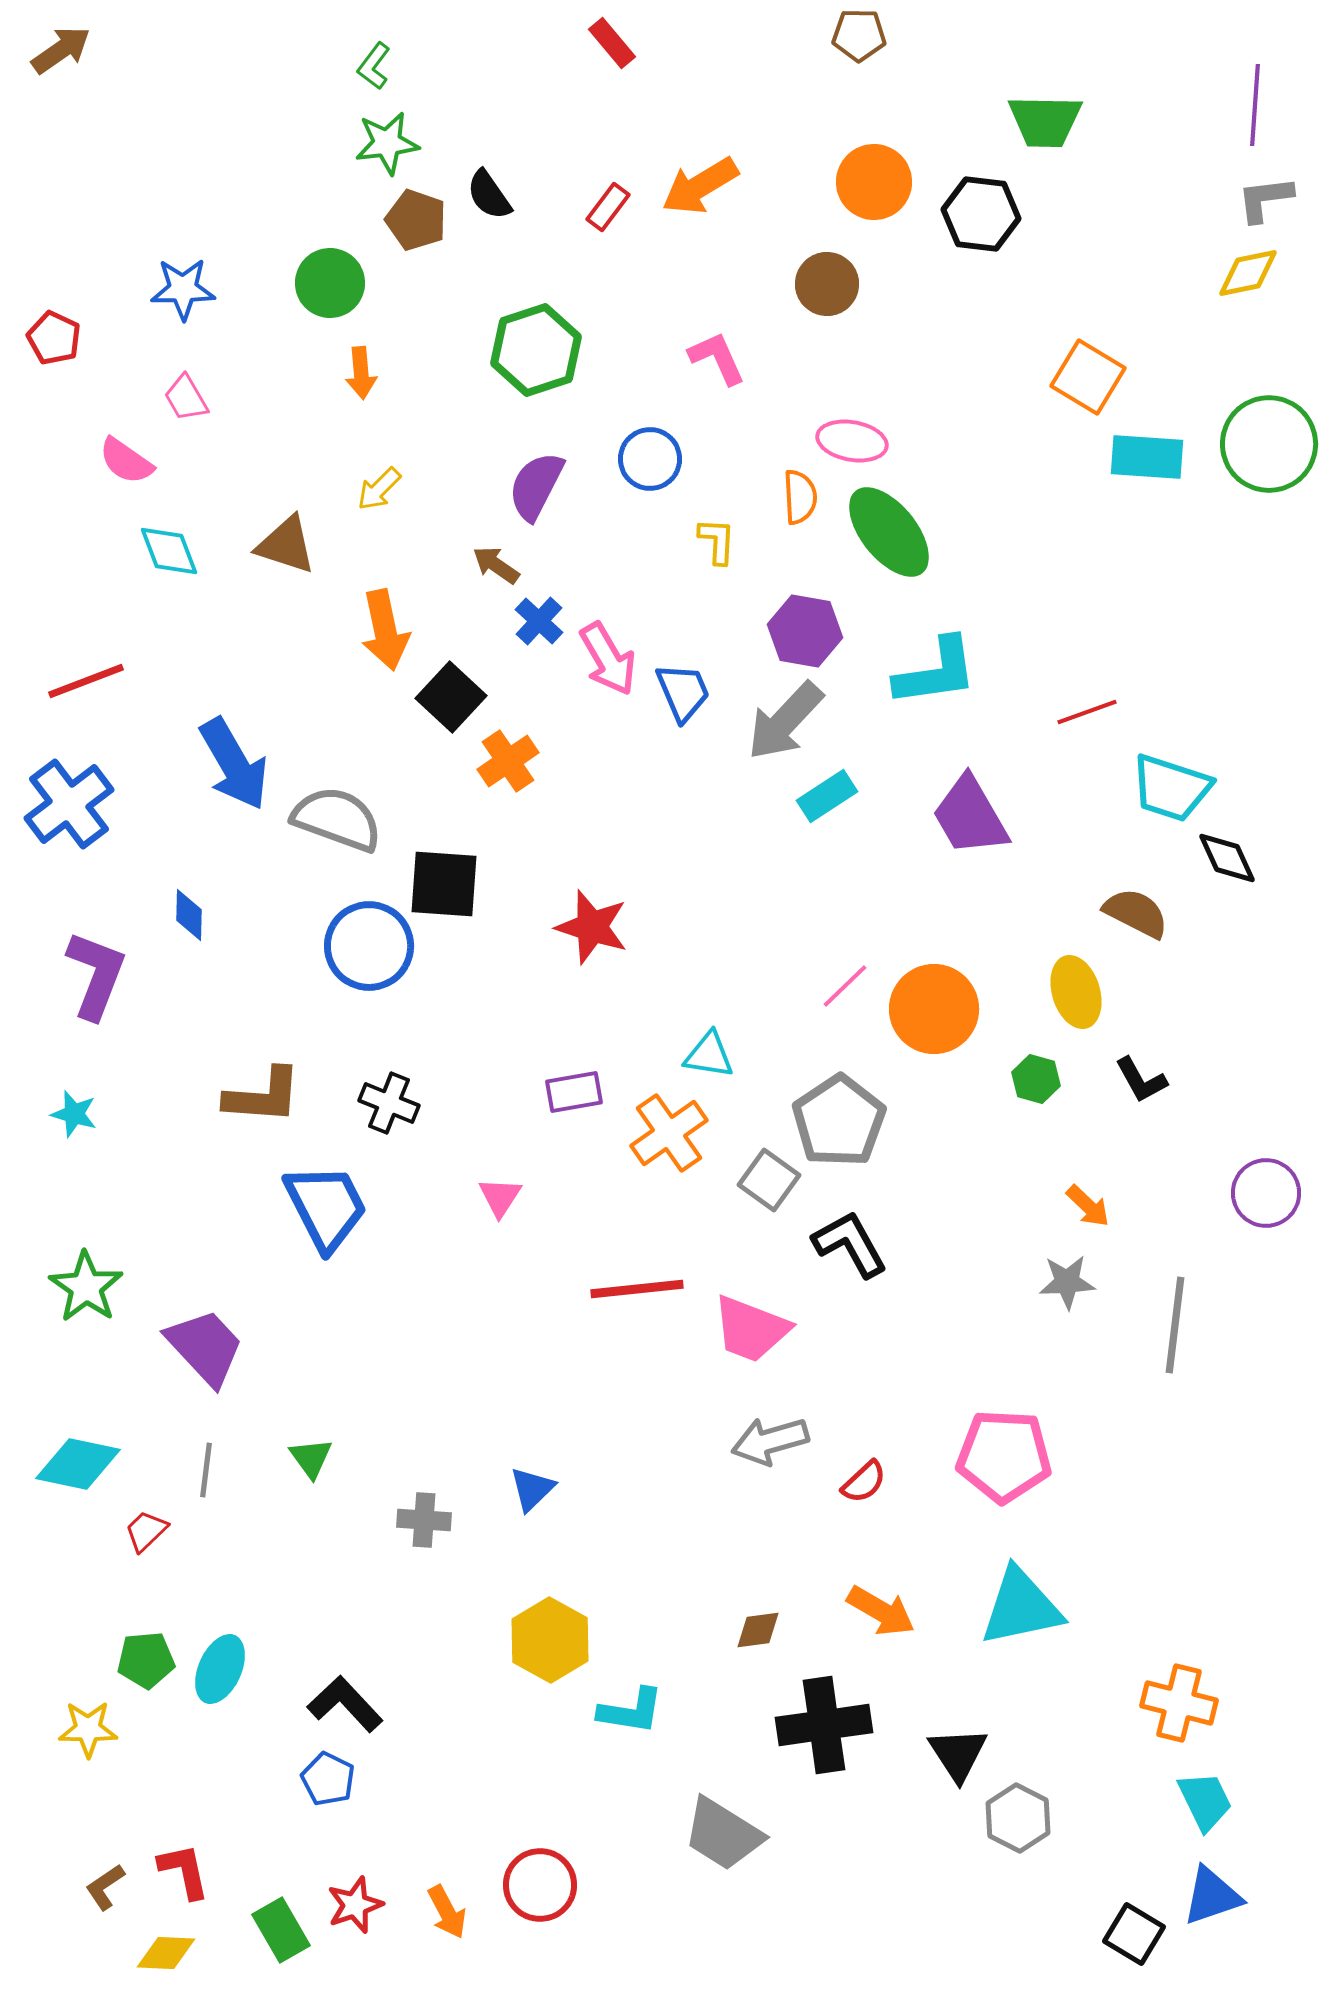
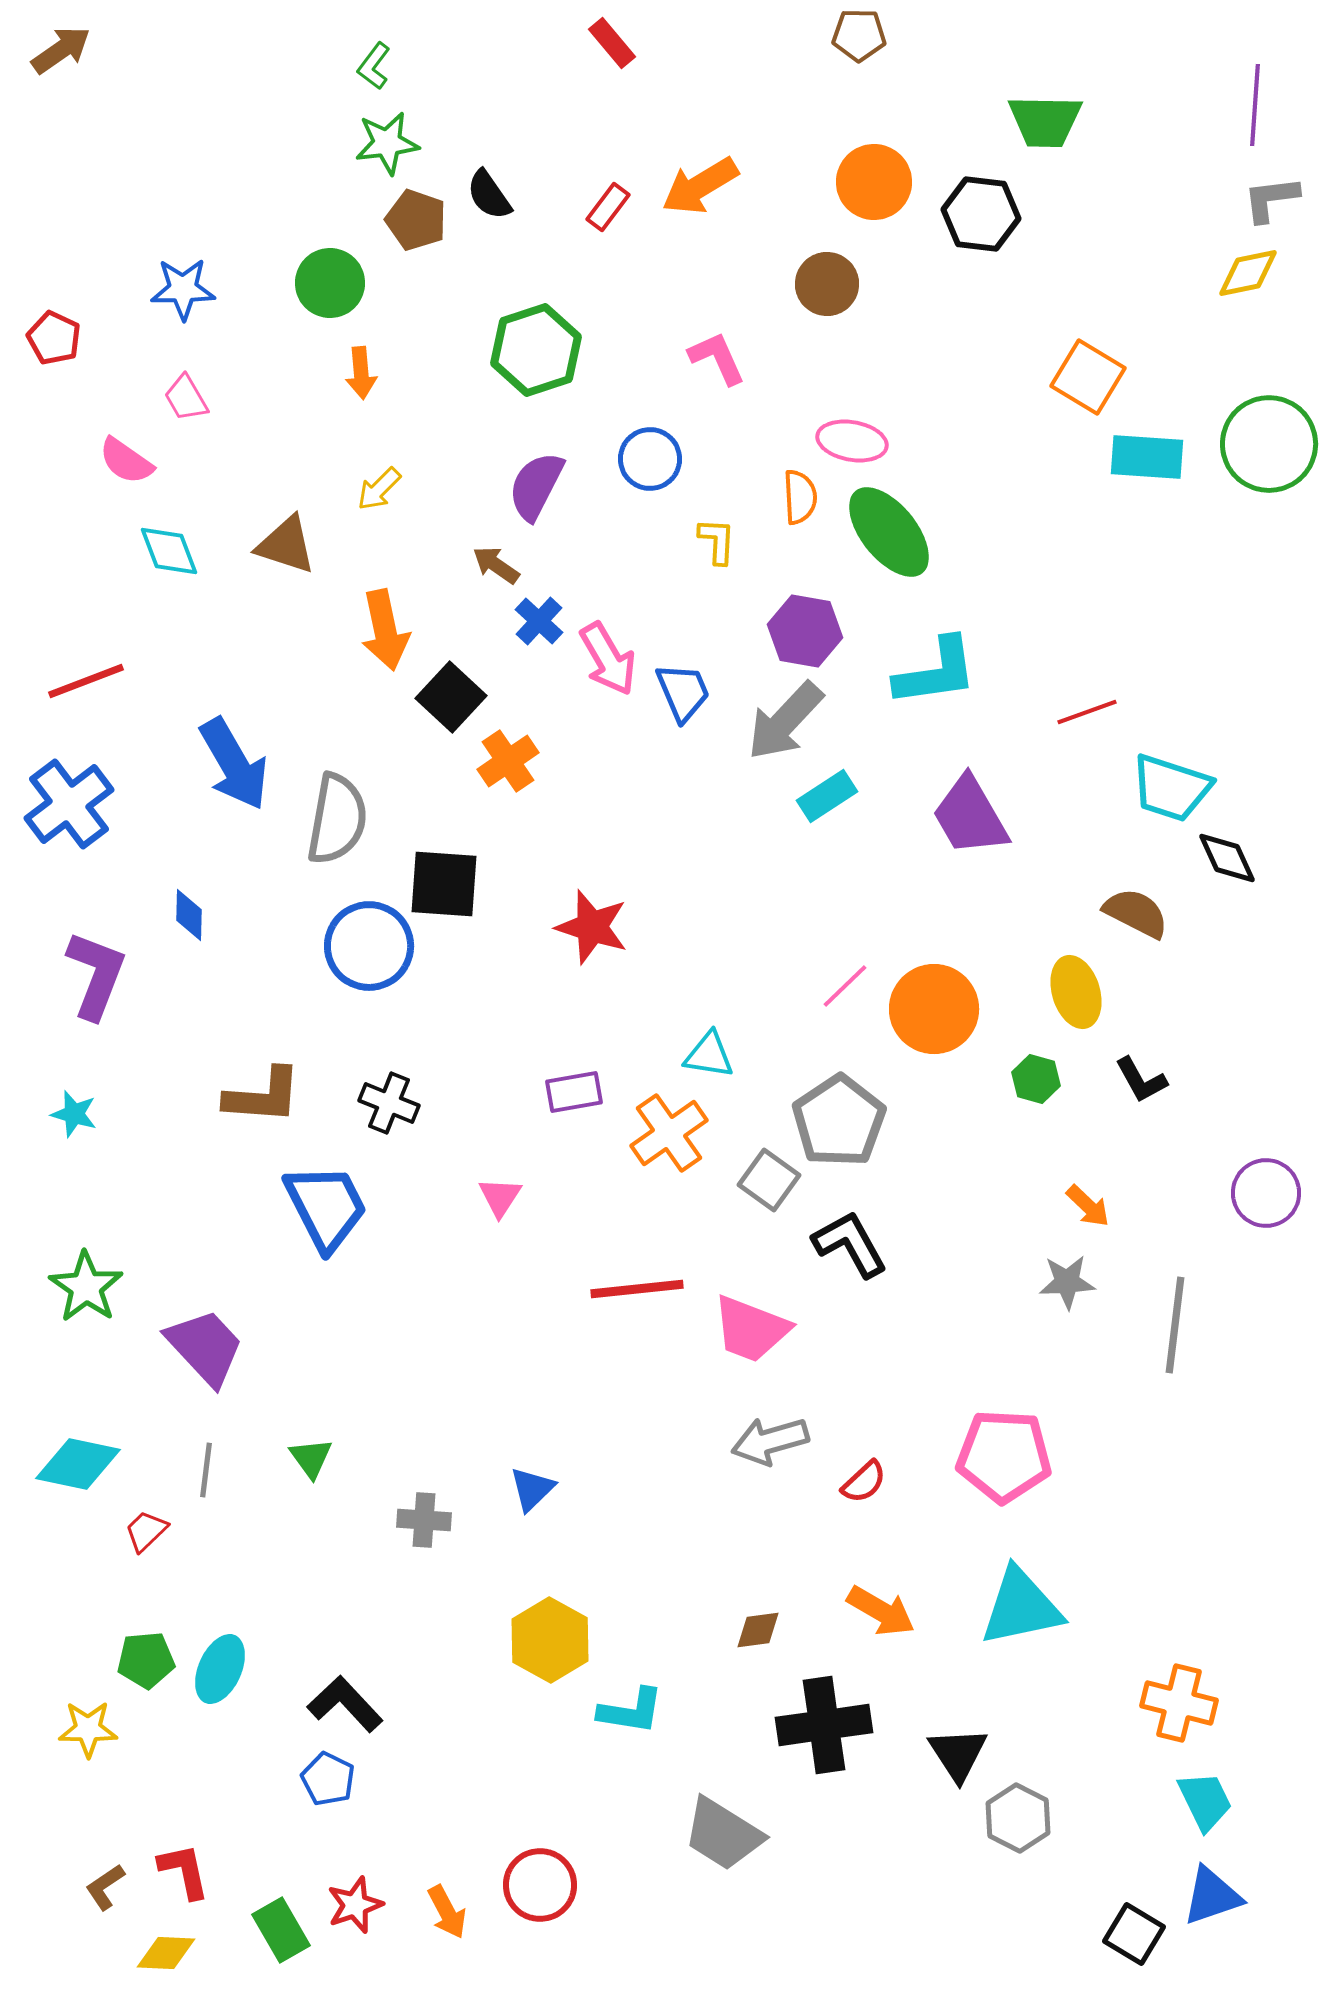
gray L-shape at (1265, 199): moved 6 px right
gray semicircle at (337, 819): rotated 80 degrees clockwise
